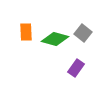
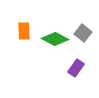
orange rectangle: moved 2 px left, 1 px up
green diamond: rotated 12 degrees clockwise
